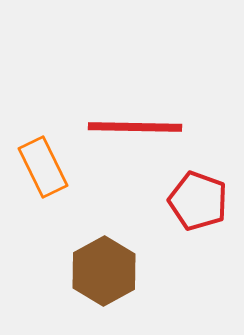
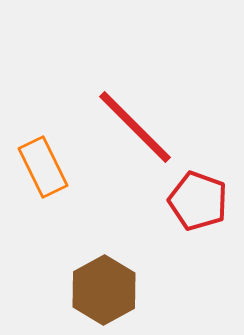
red line: rotated 44 degrees clockwise
brown hexagon: moved 19 px down
